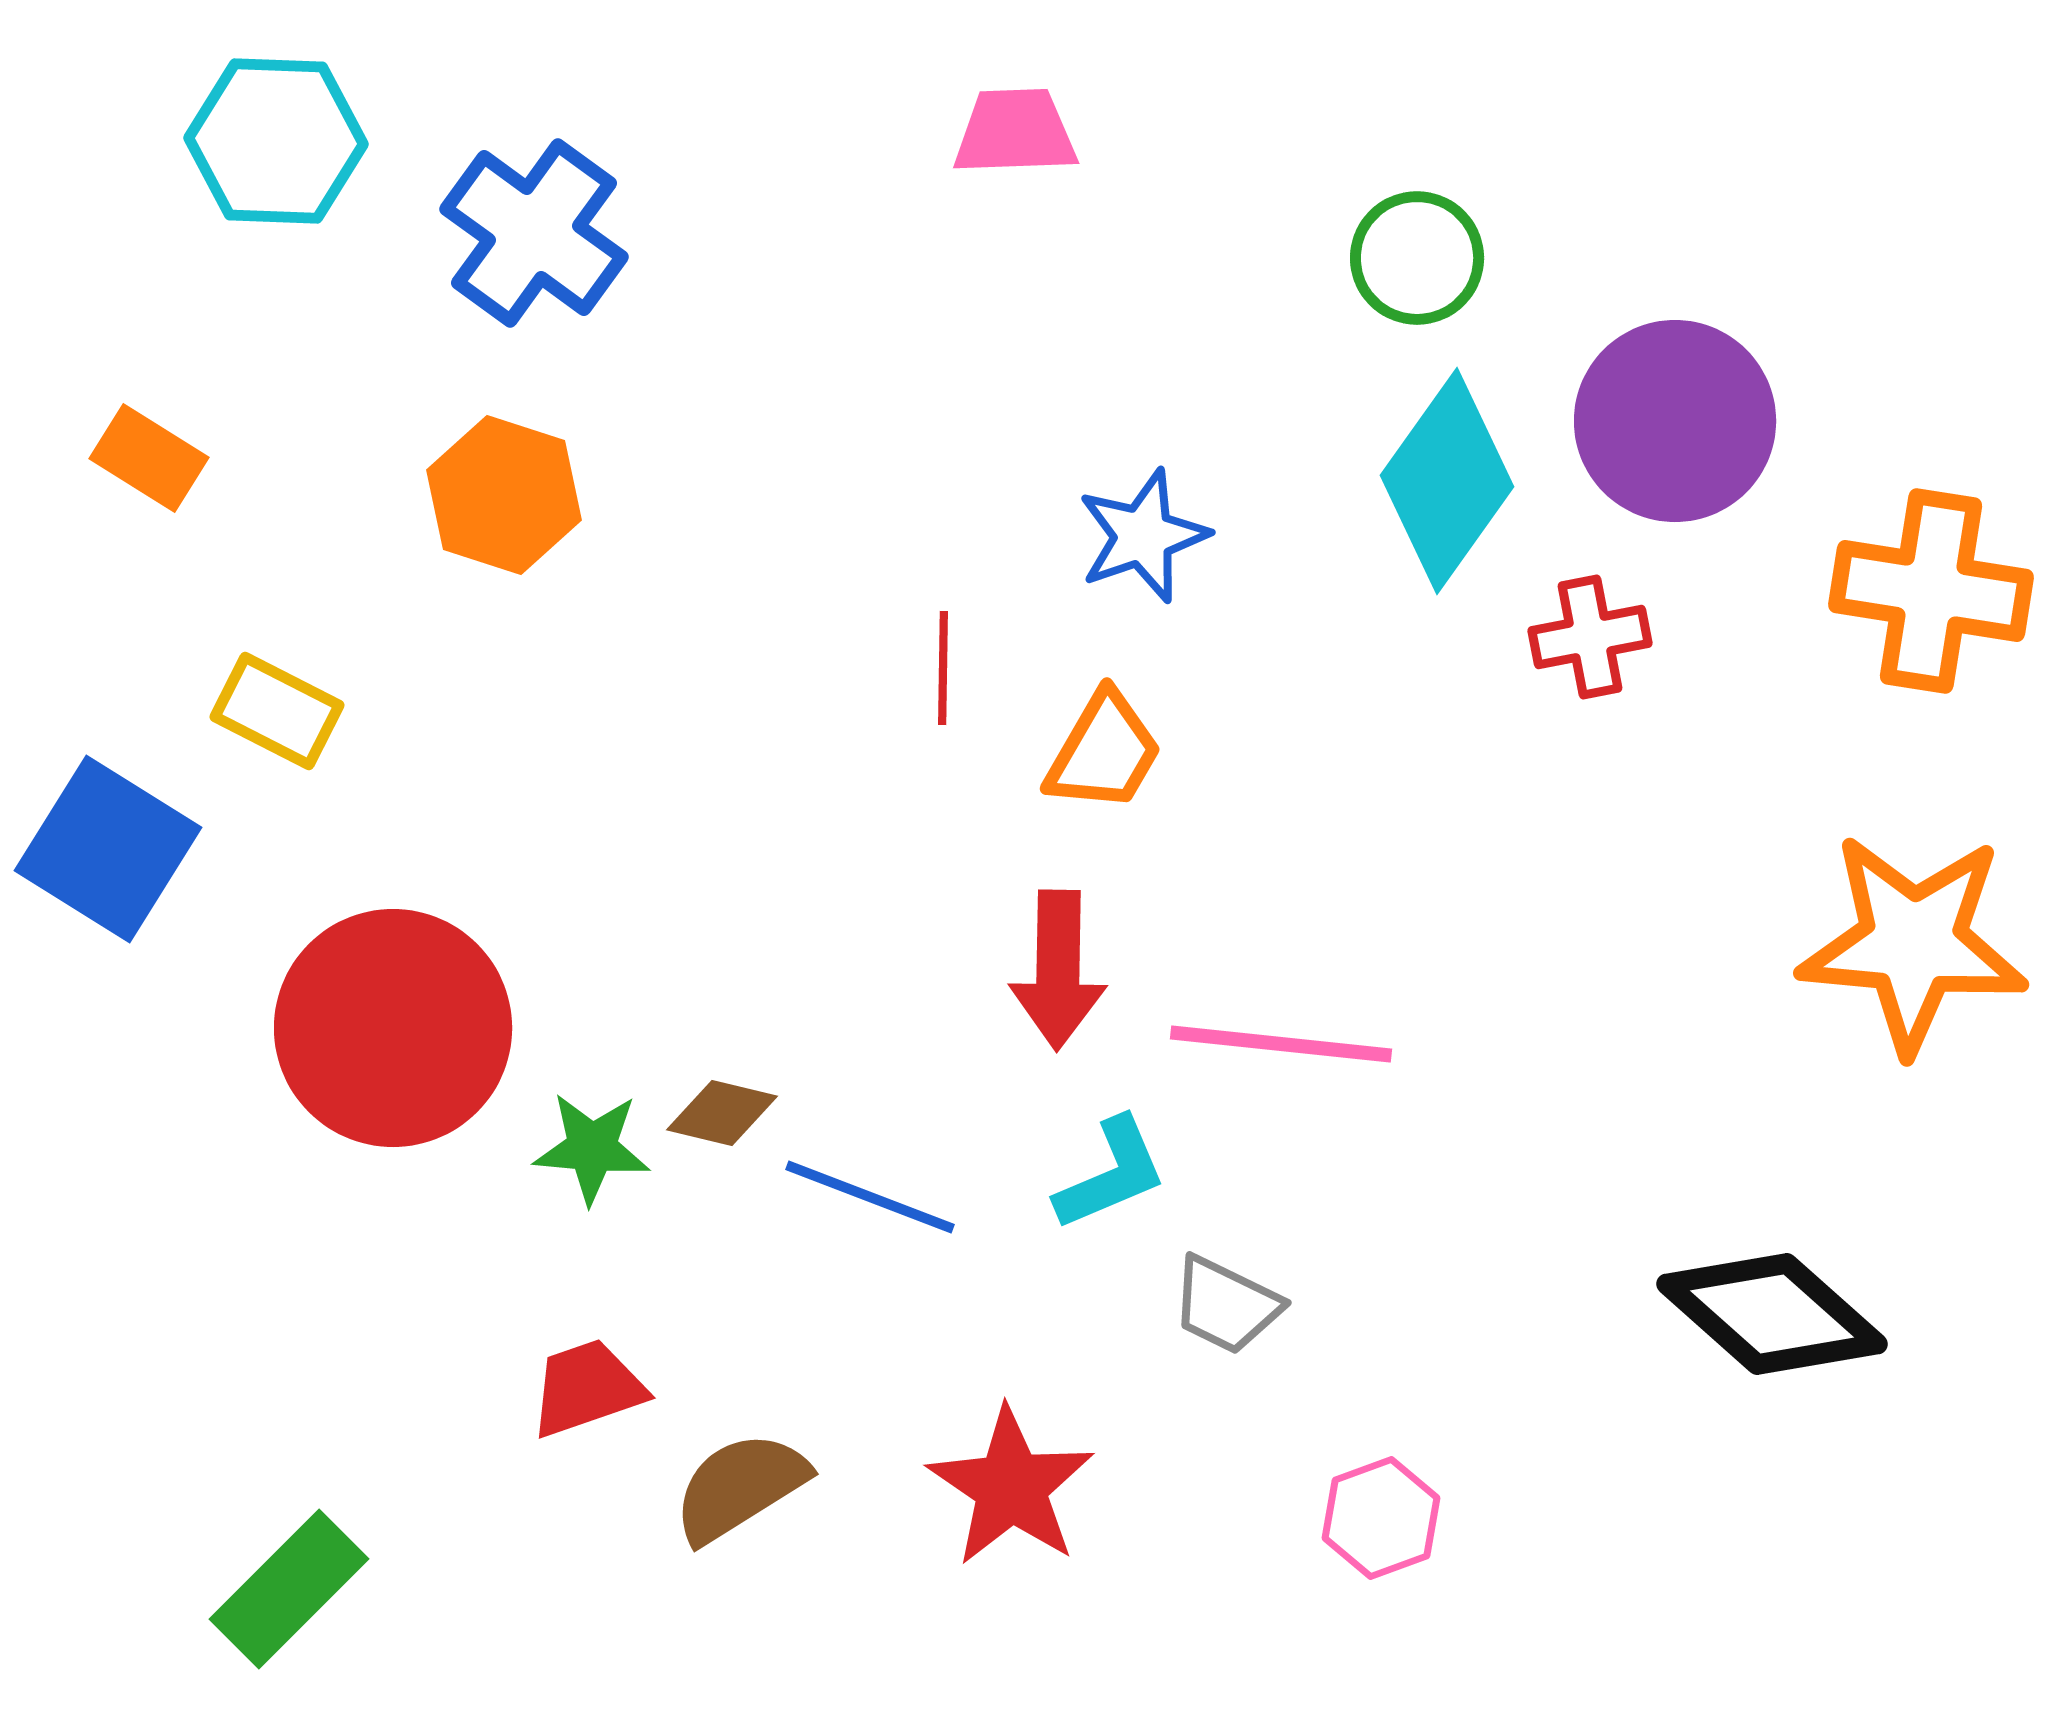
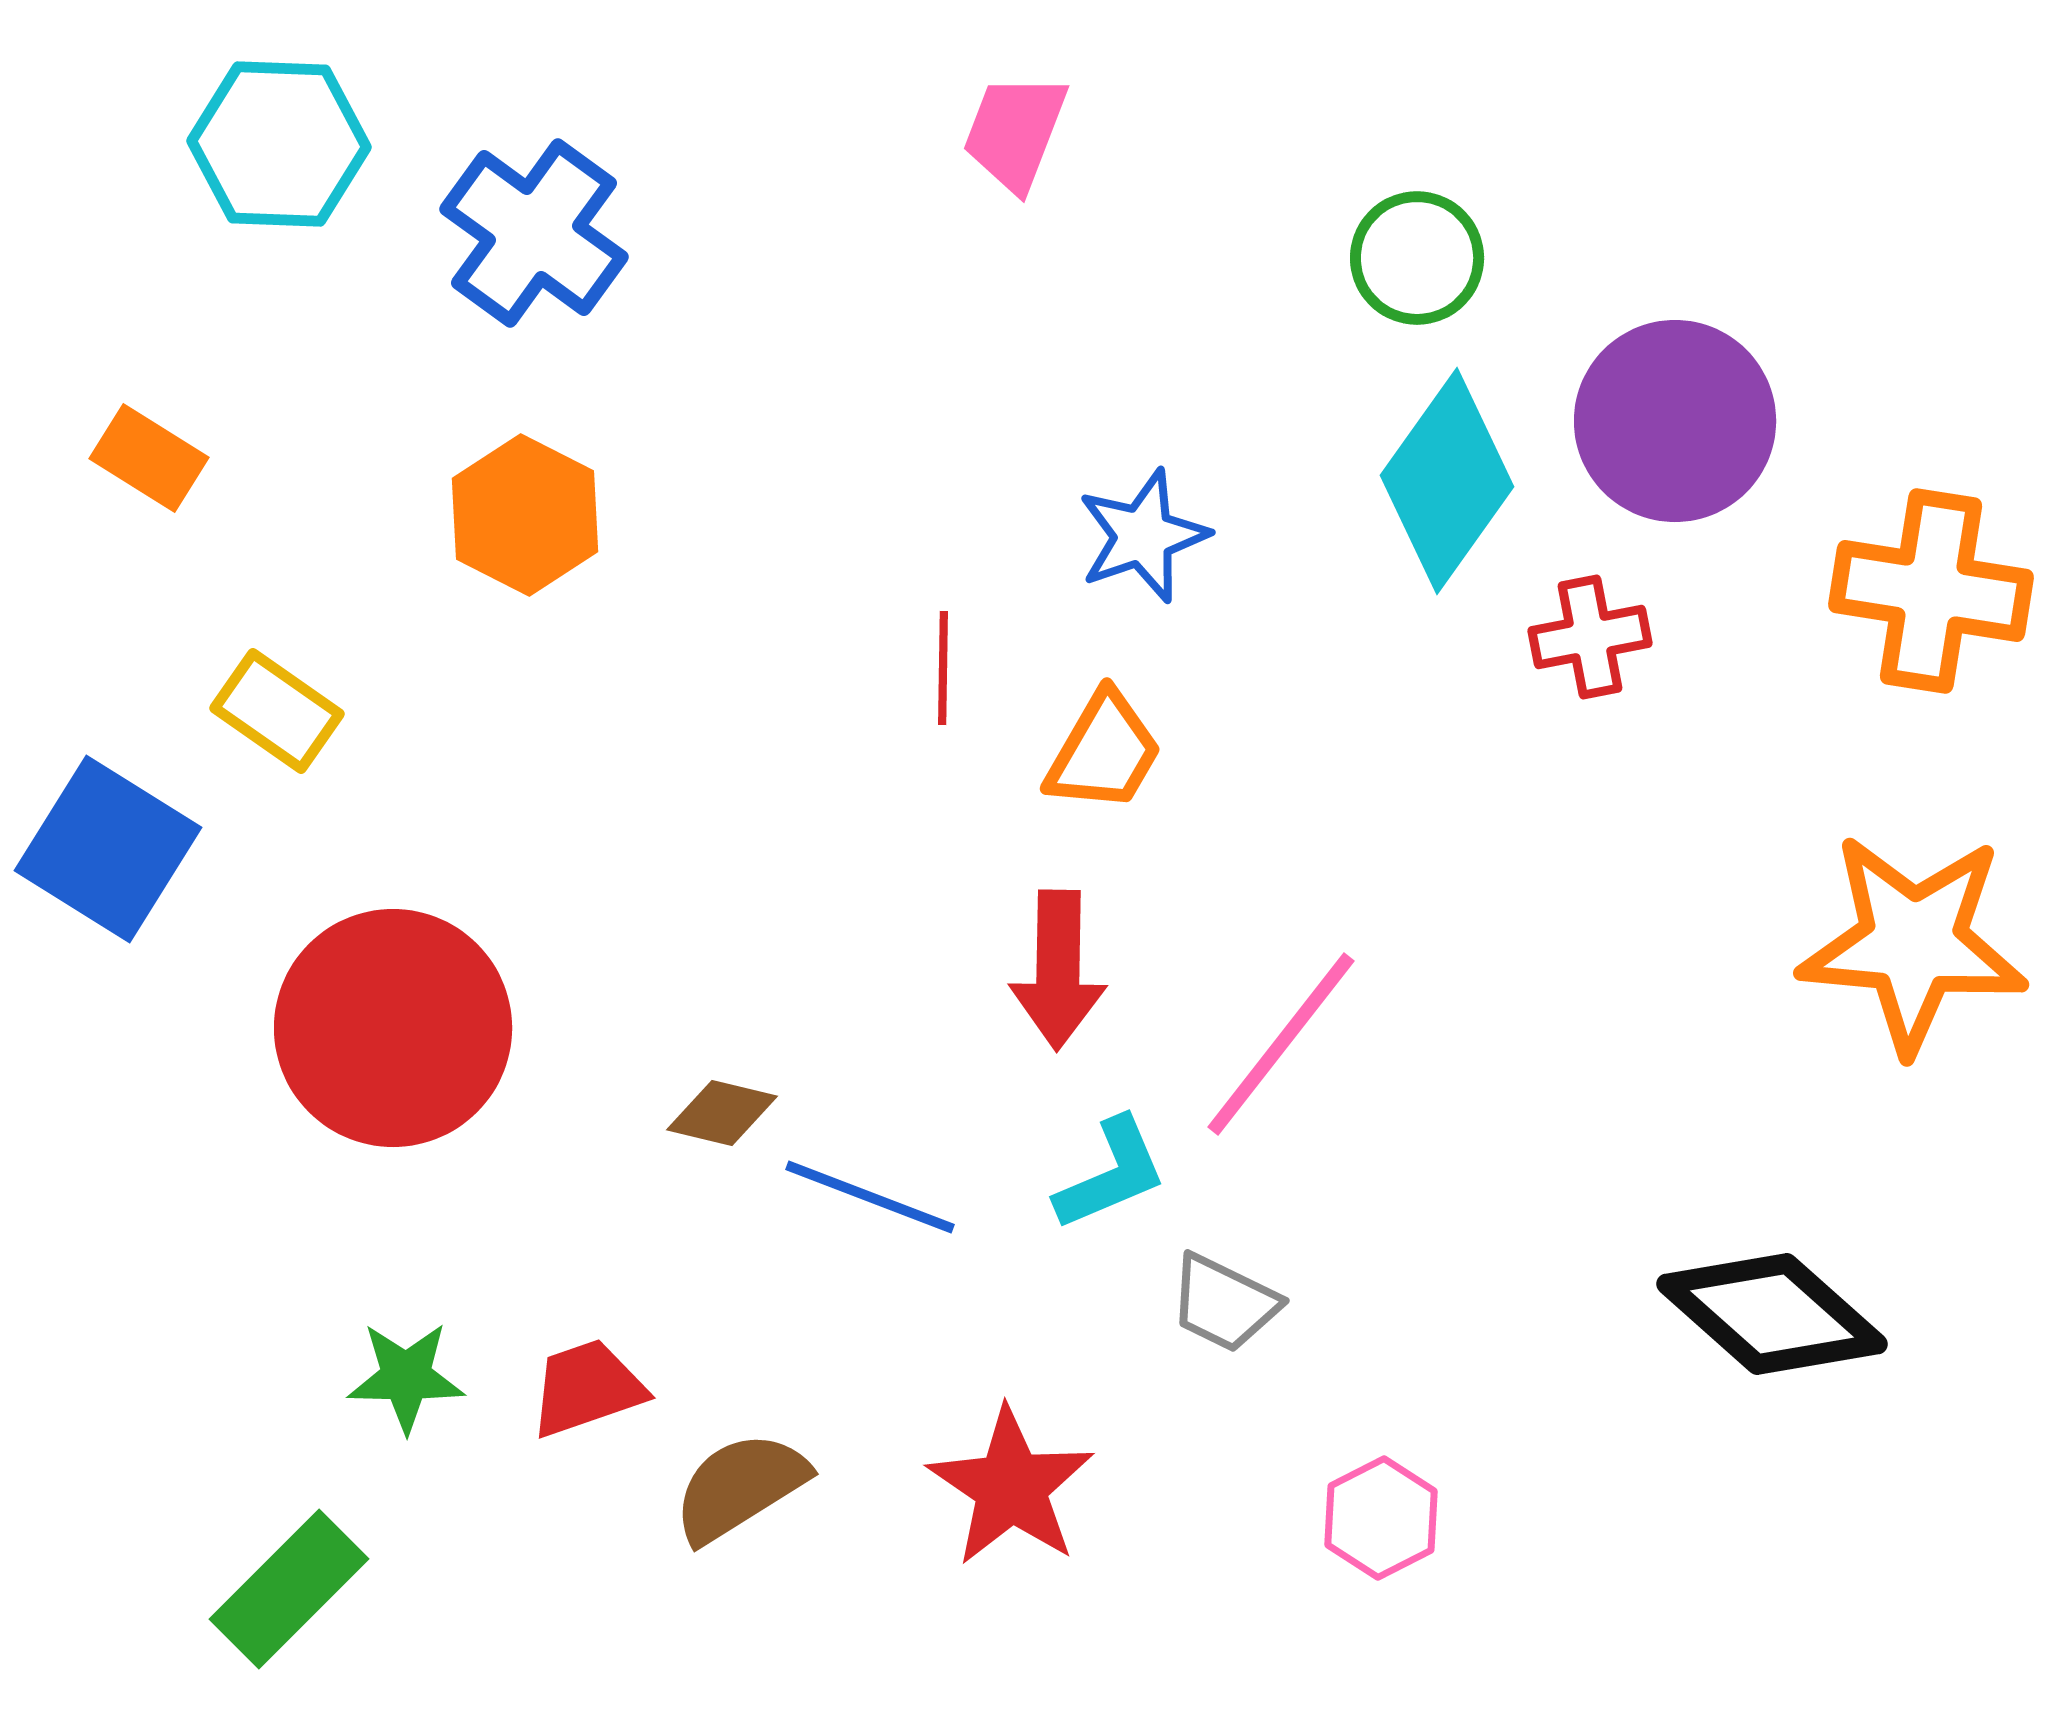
pink trapezoid: rotated 67 degrees counterclockwise
cyan hexagon: moved 3 px right, 3 px down
orange hexagon: moved 21 px right, 20 px down; rotated 9 degrees clockwise
yellow rectangle: rotated 8 degrees clockwise
pink line: rotated 58 degrees counterclockwise
green star: moved 186 px left, 229 px down; rotated 4 degrees counterclockwise
gray trapezoid: moved 2 px left, 2 px up
pink hexagon: rotated 7 degrees counterclockwise
